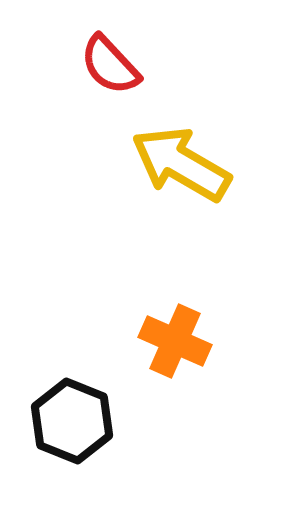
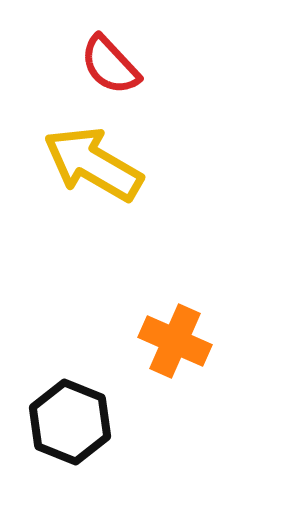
yellow arrow: moved 88 px left
black hexagon: moved 2 px left, 1 px down
